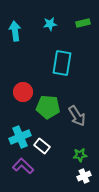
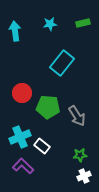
cyan rectangle: rotated 30 degrees clockwise
red circle: moved 1 px left, 1 px down
